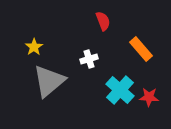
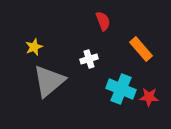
yellow star: rotated 12 degrees clockwise
cyan cross: moved 1 px right, 1 px up; rotated 20 degrees counterclockwise
